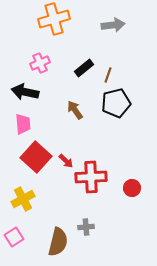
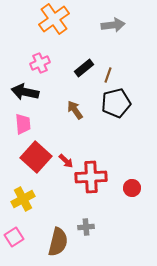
orange cross: rotated 20 degrees counterclockwise
